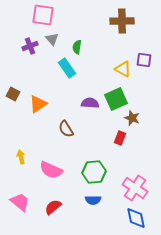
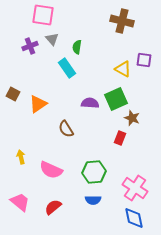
brown cross: rotated 15 degrees clockwise
blue diamond: moved 2 px left
